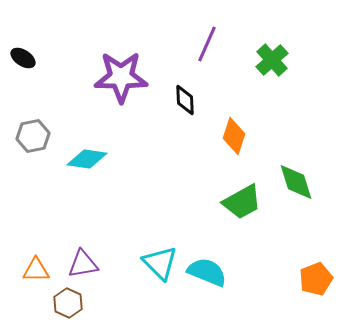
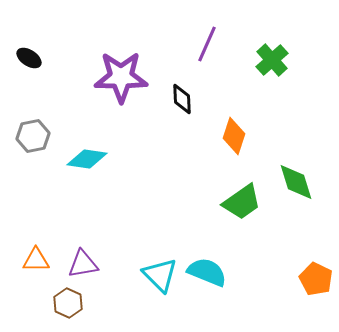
black ellipse: moved 6 px right
black diamond: moved 3 px left, 1 px up
green trapezoid: rotated 6 degrees counterclockwise
cyan triangle: moved 12 px down
orange triangle: moved 10 px up
orange pentagon: rotated 24 degrees counterclockwise
